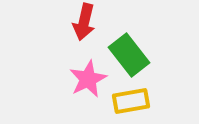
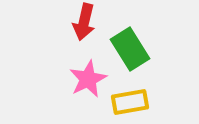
green rectangle: moved 1 px right, 6 px up; rotated 6 degrees clockwise
yellow rectangle: moved 1 px left, 1 px down
